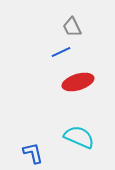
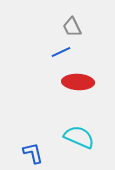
red ellipse: rotated 20 degrees clockwise
